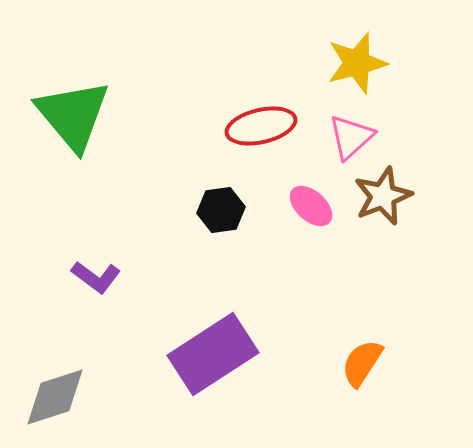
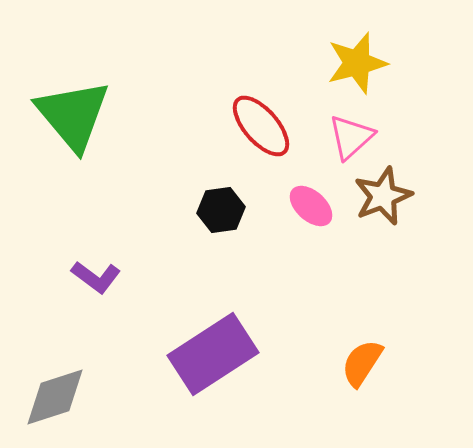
red ellipse: rotated 62 degrees clockwise
